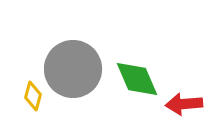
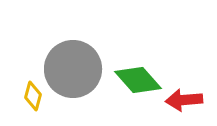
green diamond: moved 1 px right, 1 px down; rotated 18 degrees counterclockwise
red arrow: moved 4 px up
